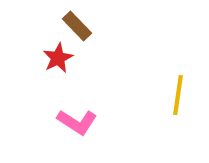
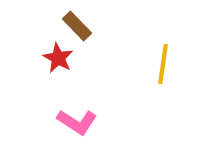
red star: rotated 16 degrees counterclockwise
yellow line: moved 15 px left, 31 px up
